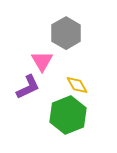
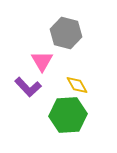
gray hexagon: rotated 16 degrees counterclockwise
purple L-shape: rotated 72 degrees clockwise
green hexagon: rotated 18 degrees clockwise
